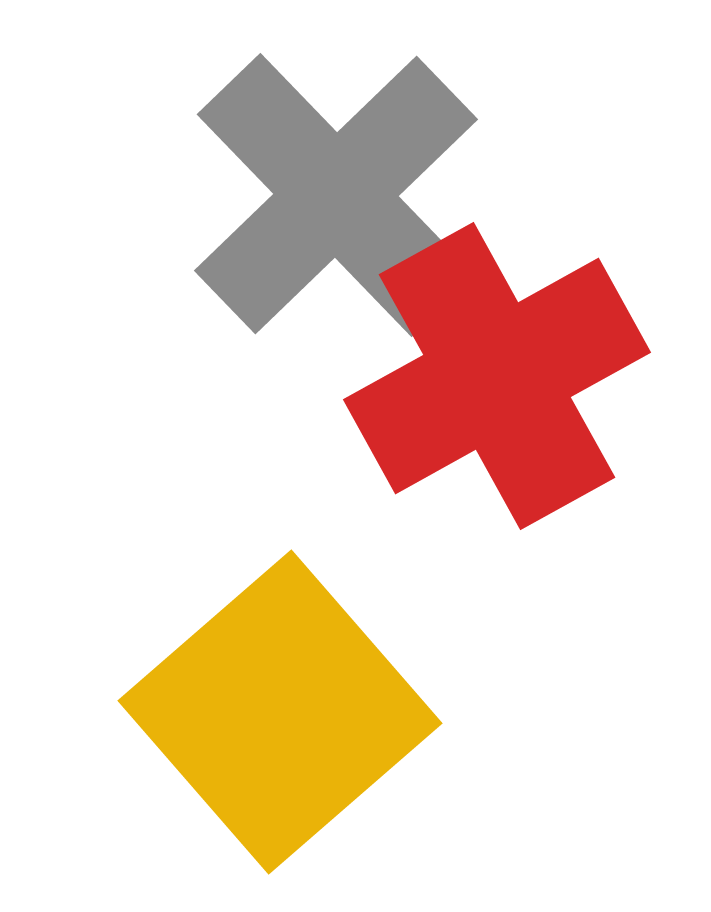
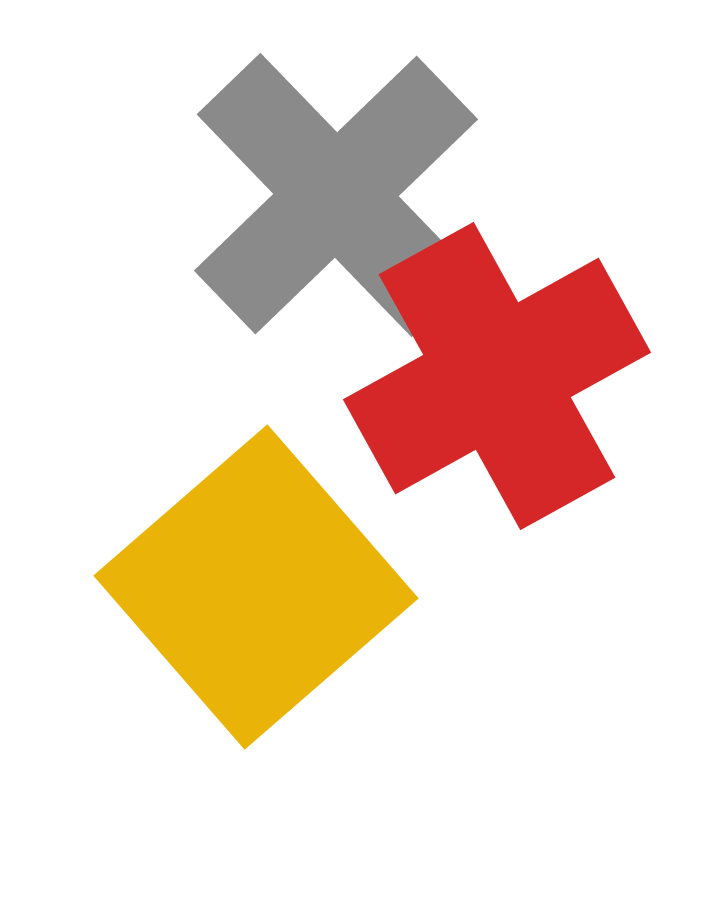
yellow square: moved 24 px left, 125 px up
